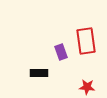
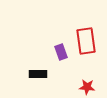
black rectangle: moved 1 px left, 1 px down
